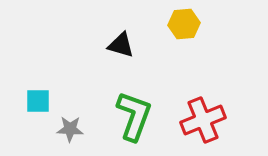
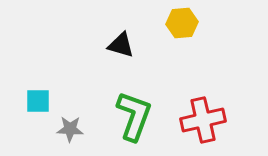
yellow hexagon: moved 2 px left, 1 px up
red cross: rotated 9 degrees clockwise
